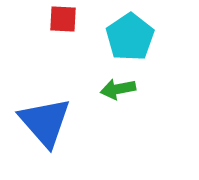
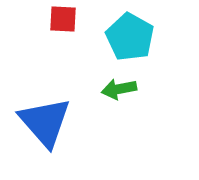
cyan pentagon: rotated 9 degrees counterclockwise
green arrow: moved 1 px right
